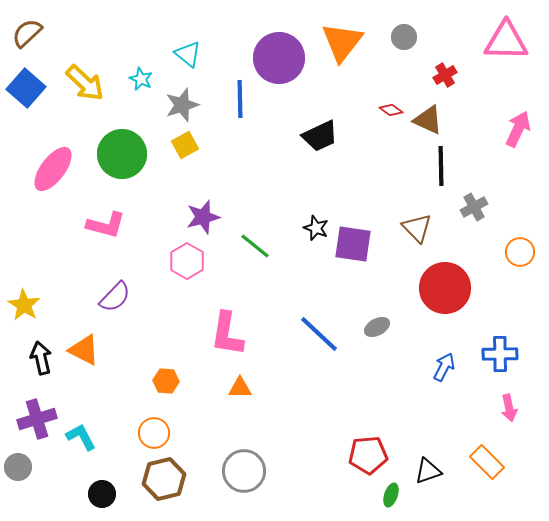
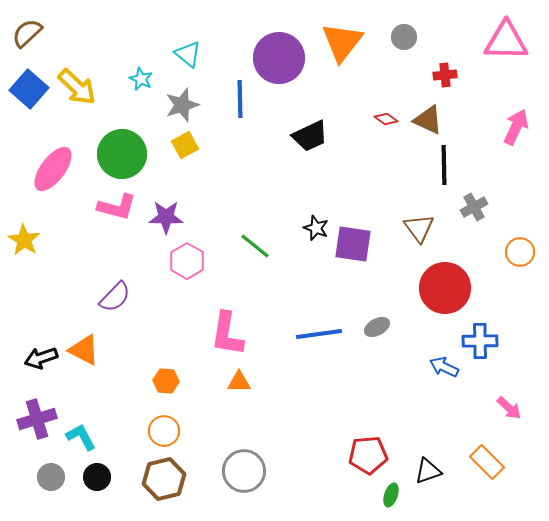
red cross at (445, 75): rotated 25 degrees clockwise
yellow arrow at (85, 83): moved 8 px left, 4 px down
blue square at (26, 88): moved 3 px right, 1 px down
red diamond at (391, 110): moved 5 px left, 9 px down
pink arrow at (518, 129): moved 2 px left, 2 px up
black trapezoid at (320, 136): moved 10 px left
black line at (441, 166): moved 3 px right, 1 px up
purple star at (203, 217): moved 37 px left; rotated 16 degrees clockwise
pink L-shape at (106, 225): moved 11 px right, 18 px up
brown triangle at (417, 228): moved 2 px right; rotated 8 degrees clockwise
yellow star at (24, 305): moved 65 px up
blue line at (319, 334): rotated 51 degrees counterclockwise
blue cross at (500, 354): moved 20 px left, 13 px up
black arrow at (41, 358): rotated 96 degrees counterclockwise
blue arrow at (444, 367): rotated 92 degrees counterclockwise
orange triangle at (240, 388): moved 1 px left, 6 px up
pink arrow at (509, 408): rotated 36 degrees counterclockwise
orange circle at (154, 433): moved 10 px right, 2 px up
gray circle at (18, 467): moved 33 px right, 10 px down
black circle at (102, 494): moved 5 px left, 17 px up
